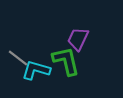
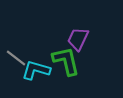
gray line: moved 2 px left
